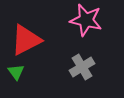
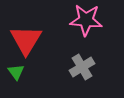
pink star: rotated 8 degrees counterclockwise
red triangle: rotated 32 degrees counterclockwise
